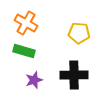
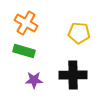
black cross: moved 1 px left
purple star: rotated 18 degrees clockwise
